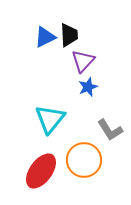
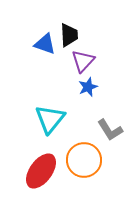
blue triangle: moved 7 px down; rotated 45 degrees clockwise
